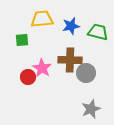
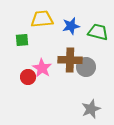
gray circle: moved 6 px up
